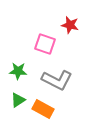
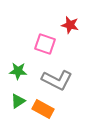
green triangle: moved 1 px down
